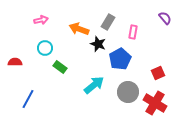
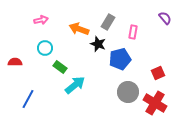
blue pentagon: rotated 15 degrees clockwise
cyan arrow: moved 19 px left
